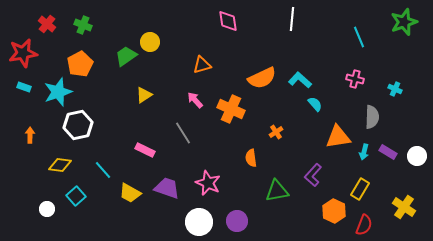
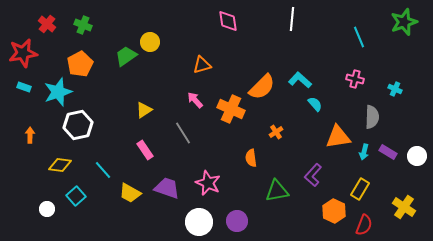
orange semicircle at (262, 78): moved 9 px down; rotated 20 degrees counterclockwise
yellow triangle at (144, 95): moved 15 px down
pink rectangle at (145, 150): rotated 30 degrees clockwise
